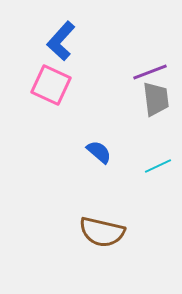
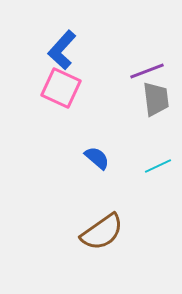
blue L-shape: moved 1 px right, 9 px down
purple line: moved 3 px left, 1 px up
pink square: moved 10 px right, 3 px down
blue semicircle: moved 2 px left, 6 px down
brown semicircle: rotated 48 degrees counterclockwise
